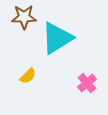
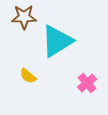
cyan triangle: moved 3 px down
yellow semicircle: rotated 84 degrees clockwise
